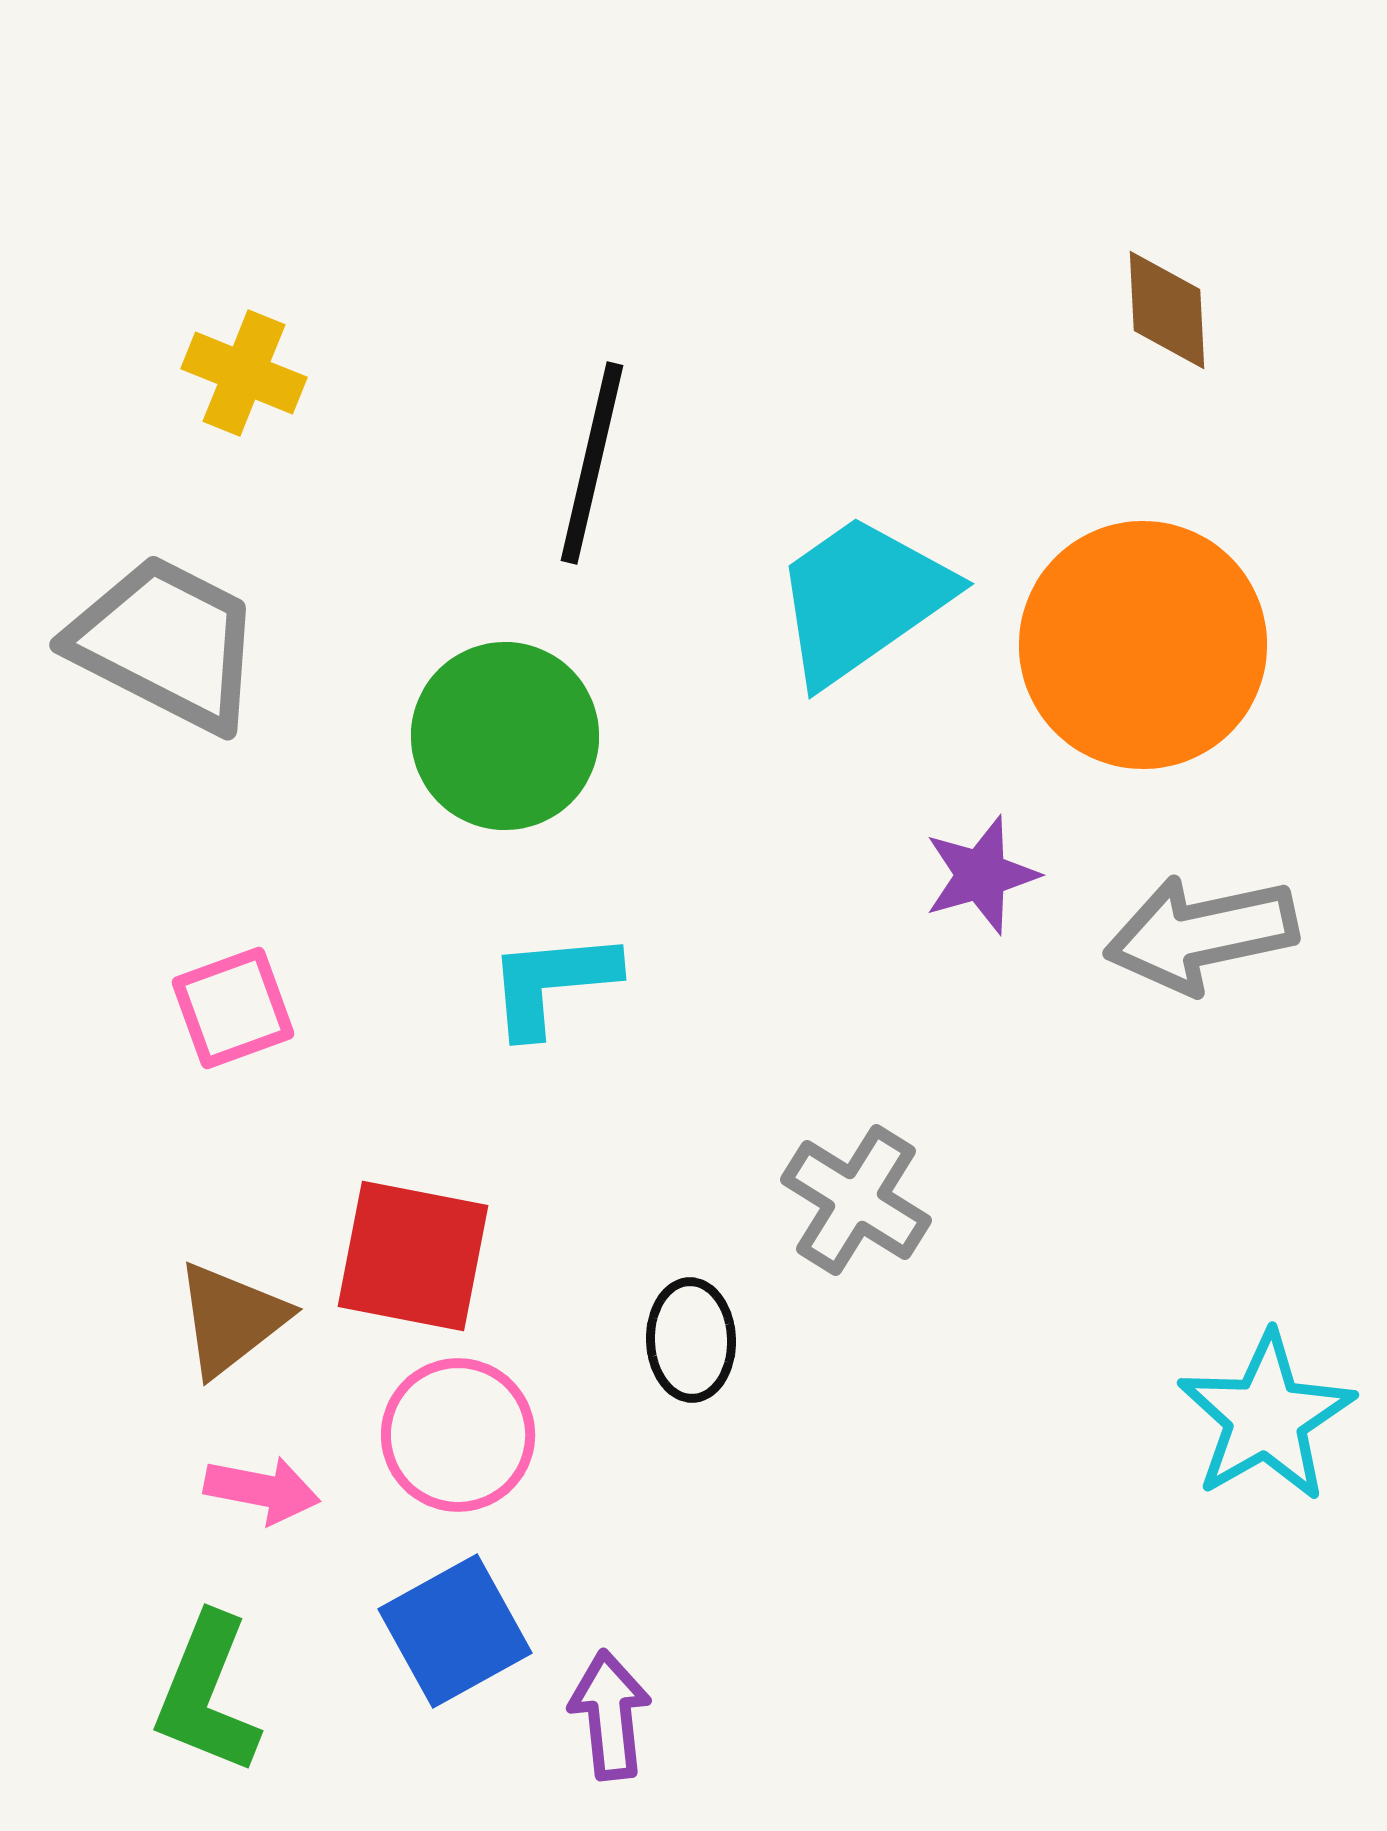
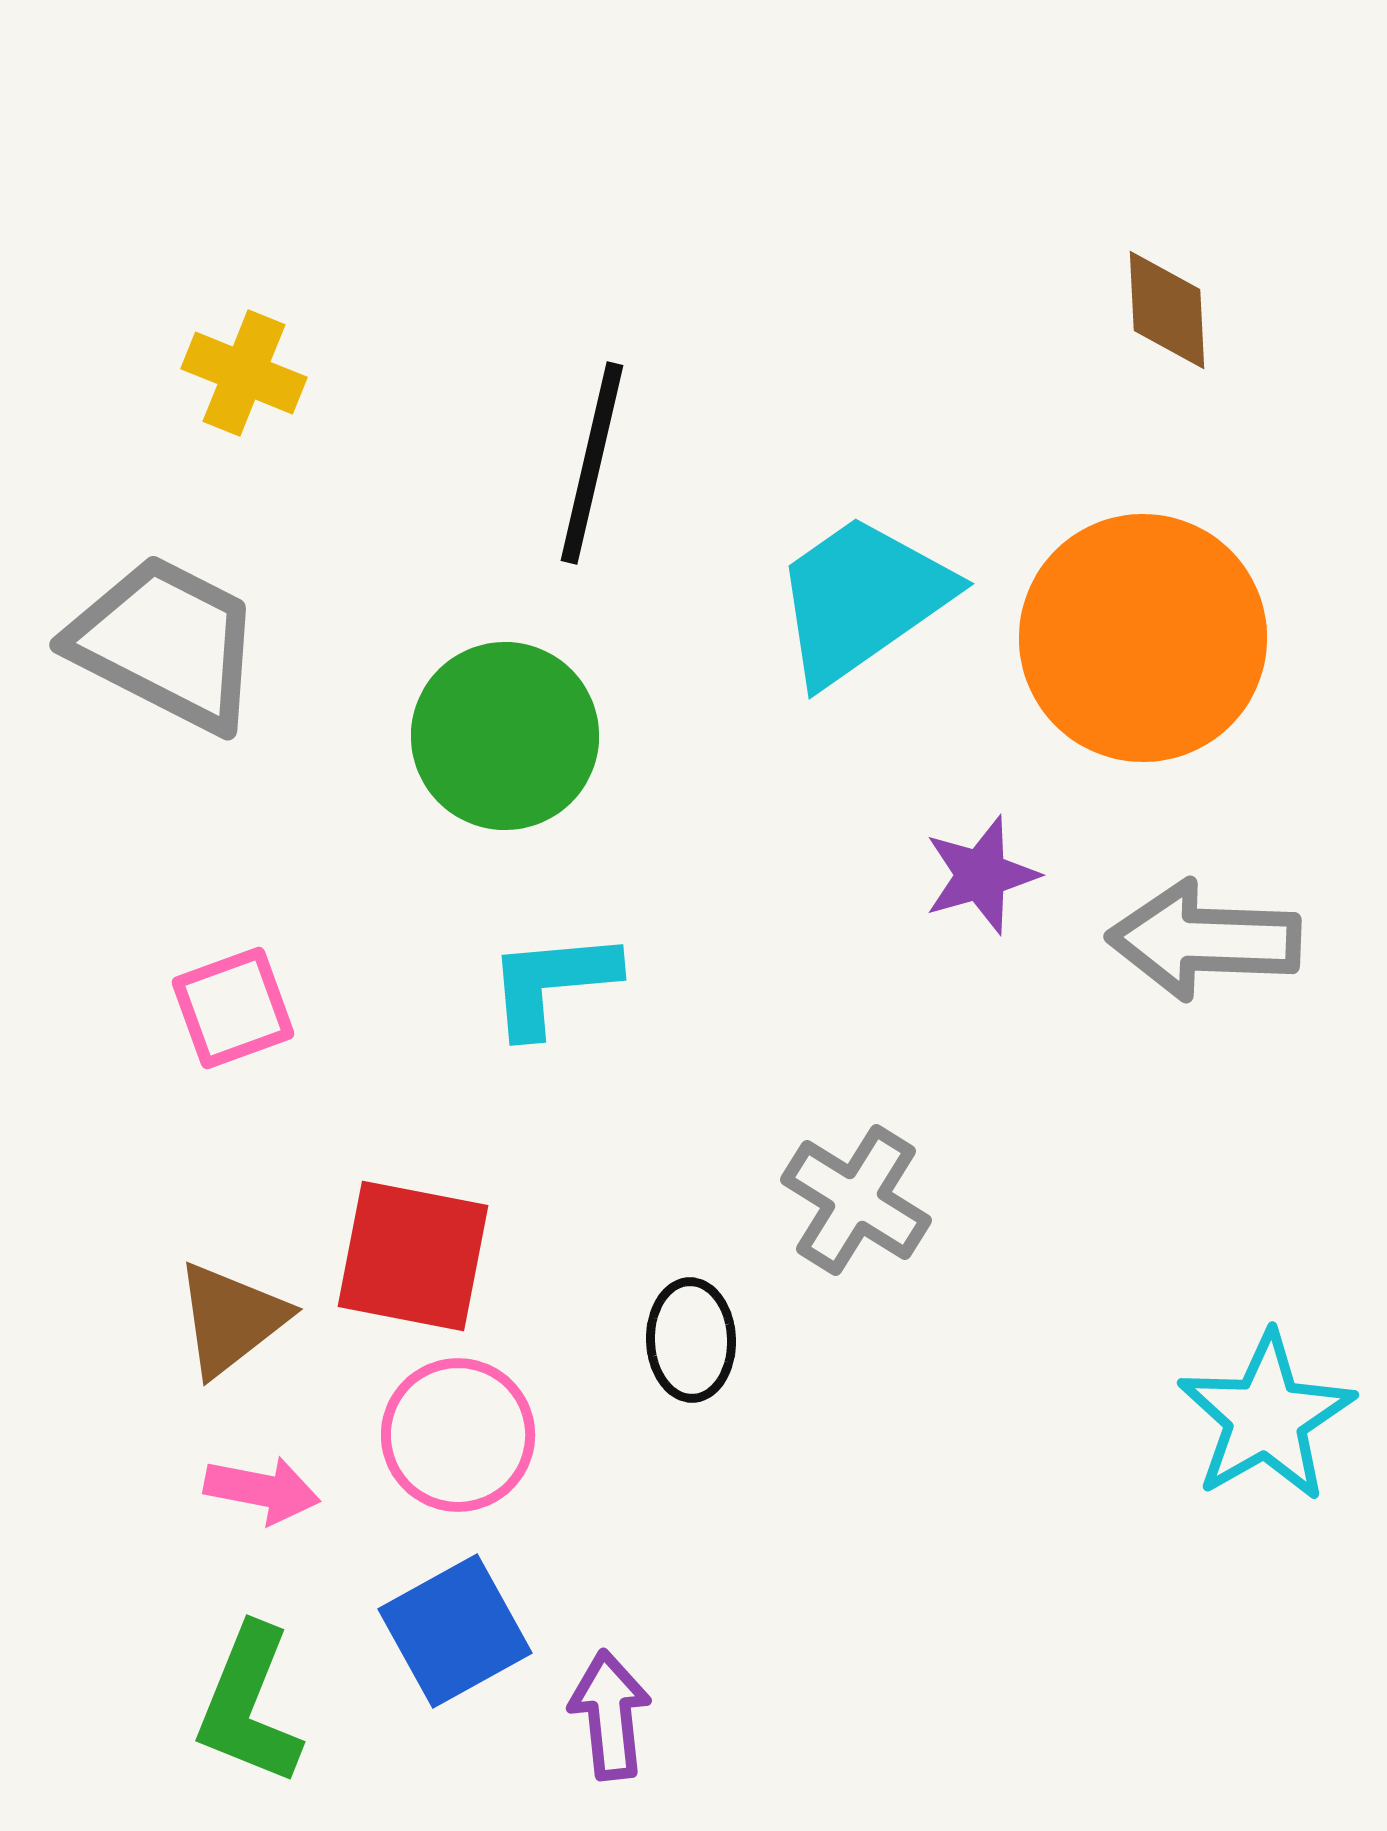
orange circle: moved 7 px up
gray arrow: moved 3 px right, 6 px down; rotated 14 degrees clockwise
green L-shape: moved 42 px right, 11 px down
